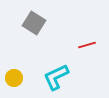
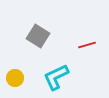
gray square: moved 4 px right, 13 px down
yellow circle: moved 1 px right
